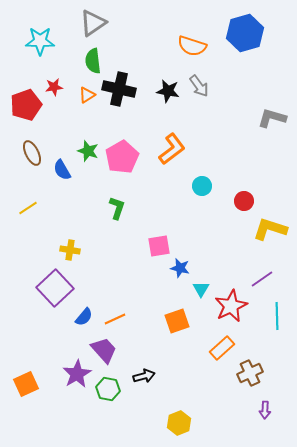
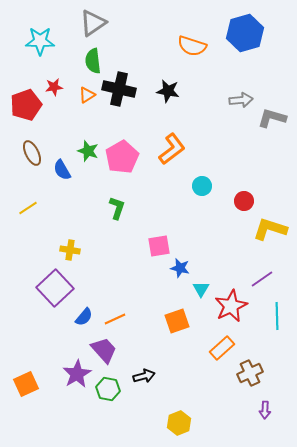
gray arrow at (199, 86): moved 42 px right, 14 px down; rotated 60 degrees counterclockwise
